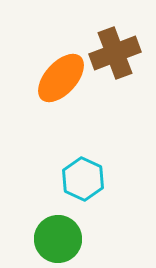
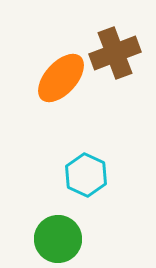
cyan hexagon: moved 3 px right, 4 px up
